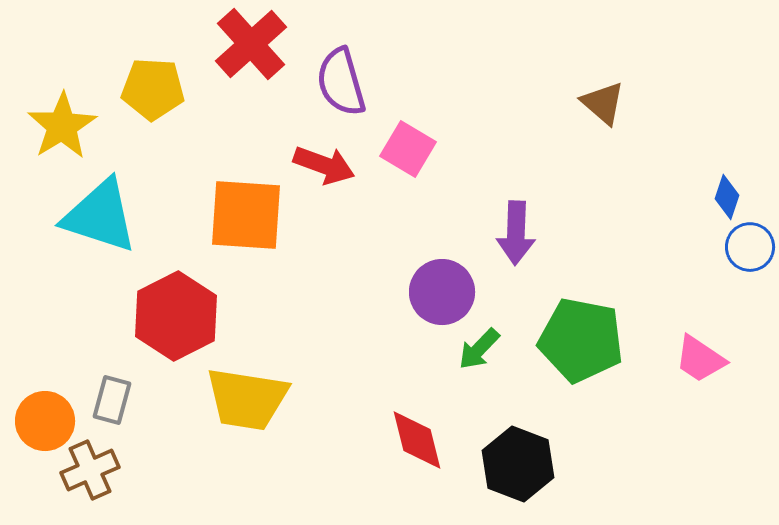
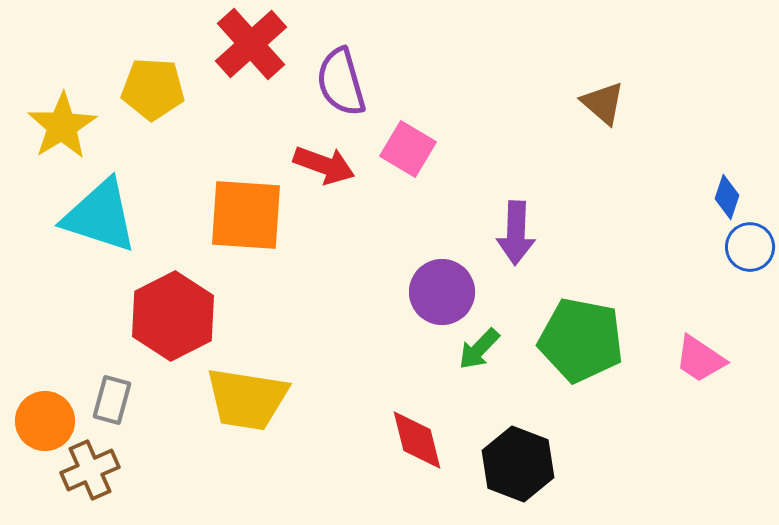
red hexagon: moved 3 px left
